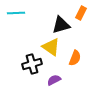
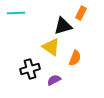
black triangle: moved 2 px right, 1 px down
black cross: moved 2 px left, 5 px down
